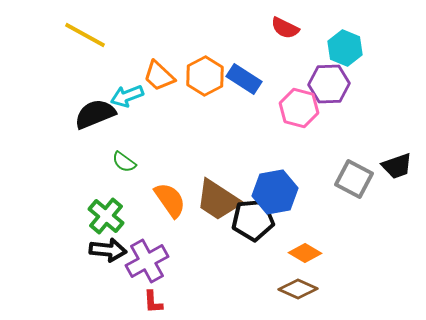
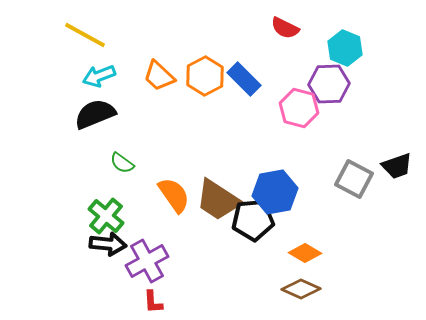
blue rectangle: rotated 12 degrees clockwise
cyan arrow: moved 28 px left, 20 px up
green semicircle: moved 2 px left, 1 px down
orange semicircle: moved 4 px right, 5 px up
black arrow: moved 6 px up
brown diamond: moved 3 px right
